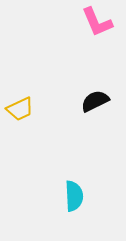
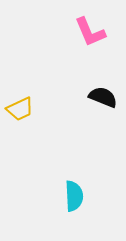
pink L-shape: moved 7 px left, 10 px down
black semicircle: moved 8 px right, 4 px up; rotated 48 degrees clockwise
